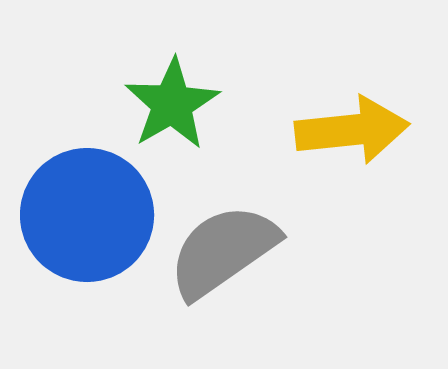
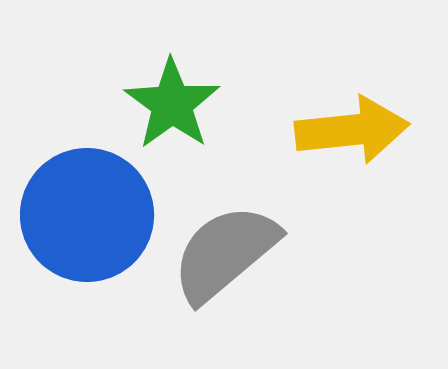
green star: rotated 6 degrees counterclockwise
gray semicircle: moved 2 px right, 2 px down; rotated 5 degrees counterclockwise
